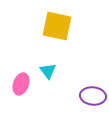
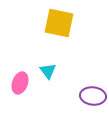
yellow square: moved 2 px right, 3 px up
pink ellipse: moved 1 px left, 1 px up
